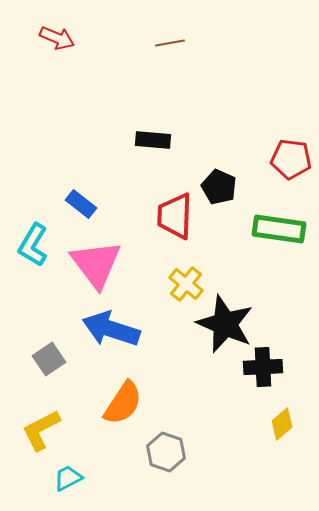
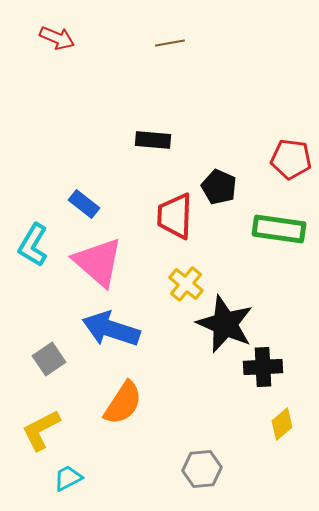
blue rectangle: moved 3 px right
pink triangle: moved 2 px right, 2 px up; rotated 12 degrees counterclockwise
gray hexagon: moved 36 px right, 17 px down; rotated 24 degrees counterclockwise
